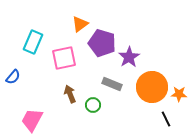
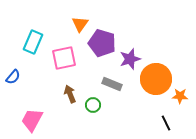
orange triangle: rotated 18 degrees counterclockwise
purple star: moved 1 px right, 2 px down; rotated 15 degrees clockwise
orange circle: moved 4 px right, 8 px up
orange star: moved 1 px right, 2 px down
black line: moved 4 px down
